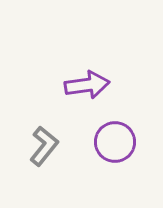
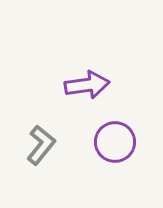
gray L-shape: moved 3 px left, 1 px up
